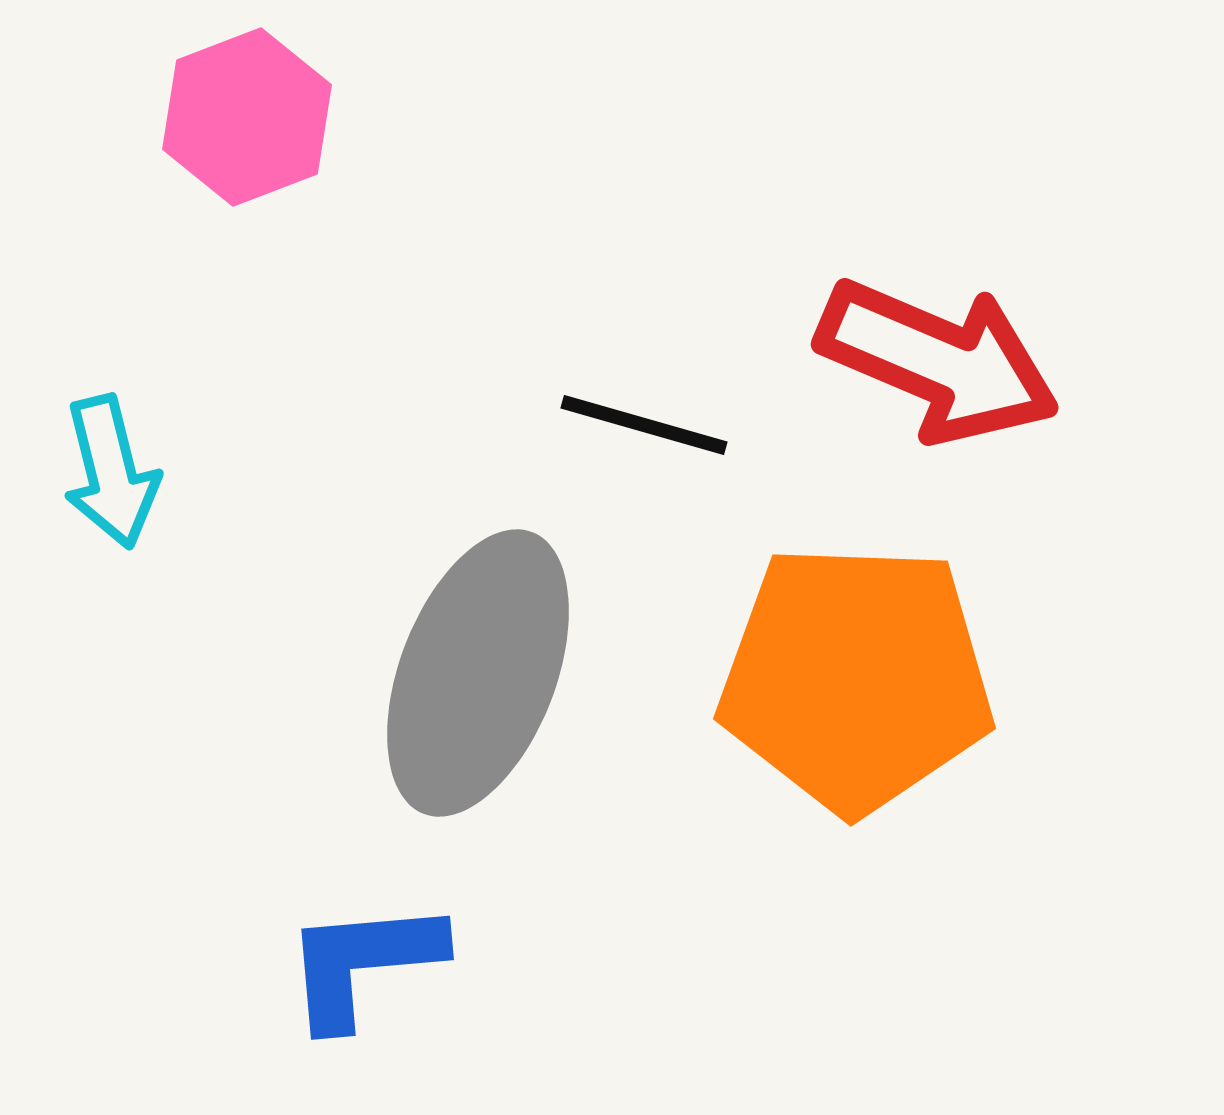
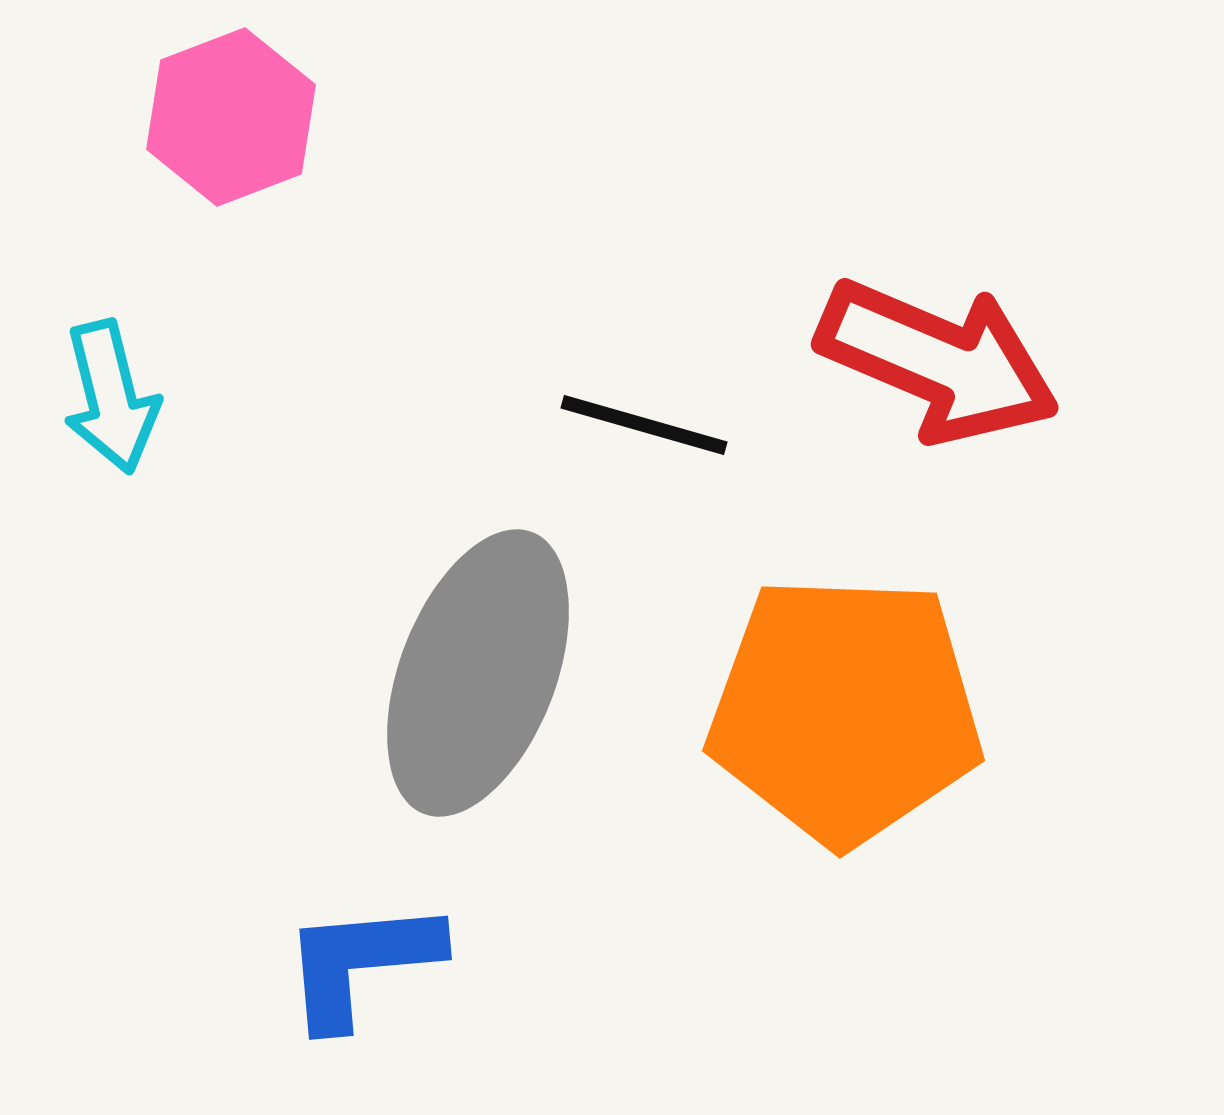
pink hexagon: moved 16 px left
cyan arrow: moved 75 px up
orange pentagon: moved 11 px left, 32 px down
blue L-shape: moved 2 px left
